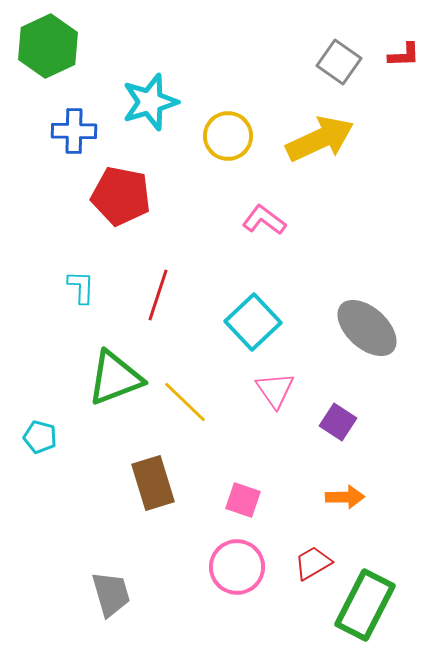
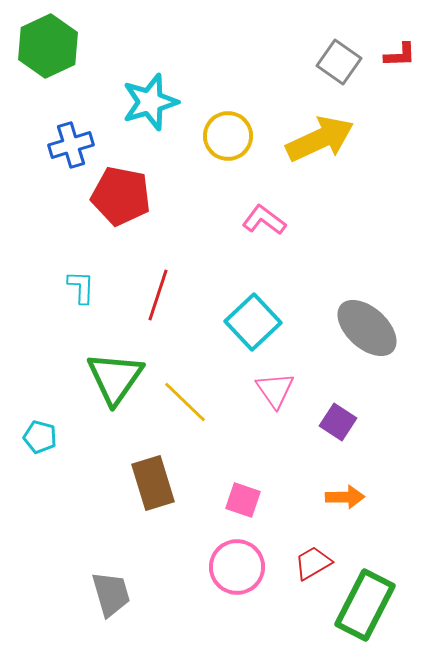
red L-shape: moved 4 px left
blue cross: moved 3 px left, 14 px down; rotated 18 degrees counterclockwise
green triangle: rotated 34 degrees counterclockwise
